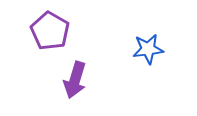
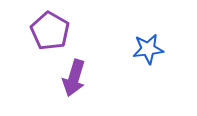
purple arrow: moved 1 px left, 2 px up
